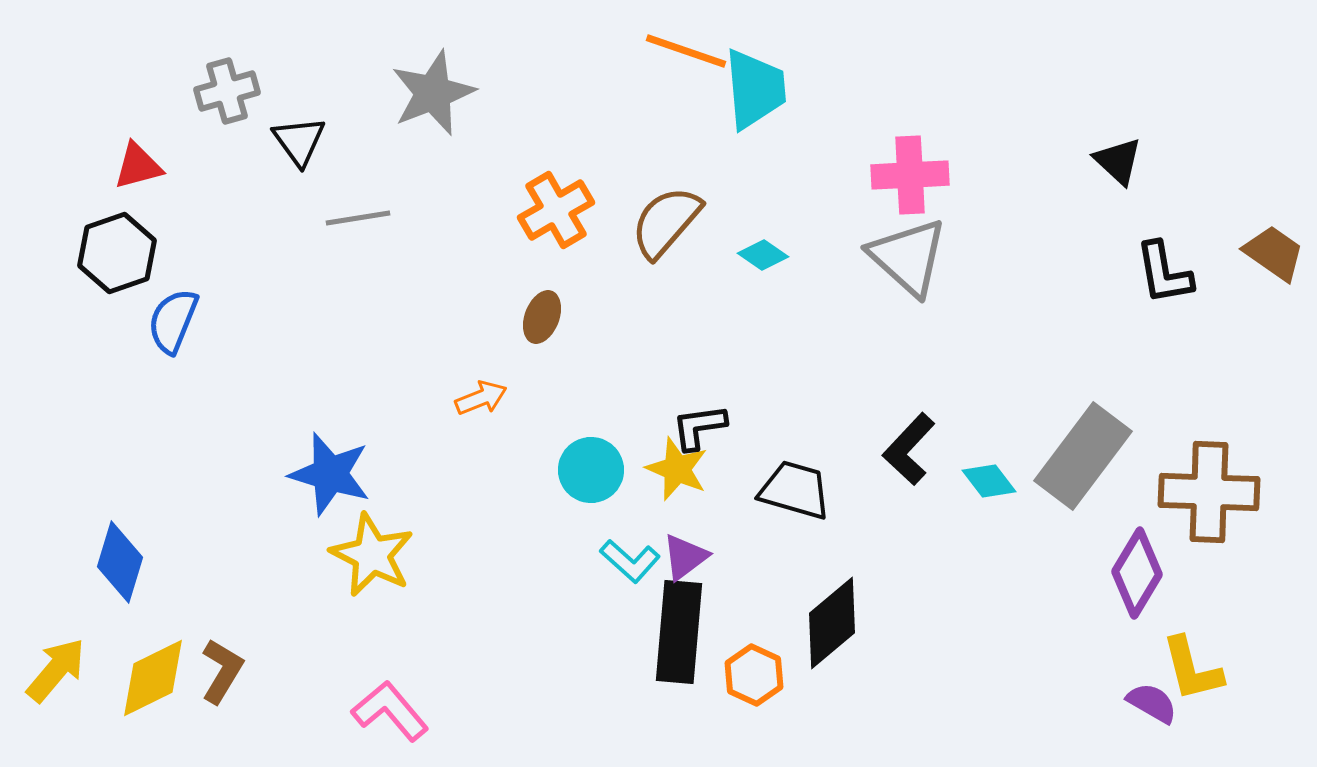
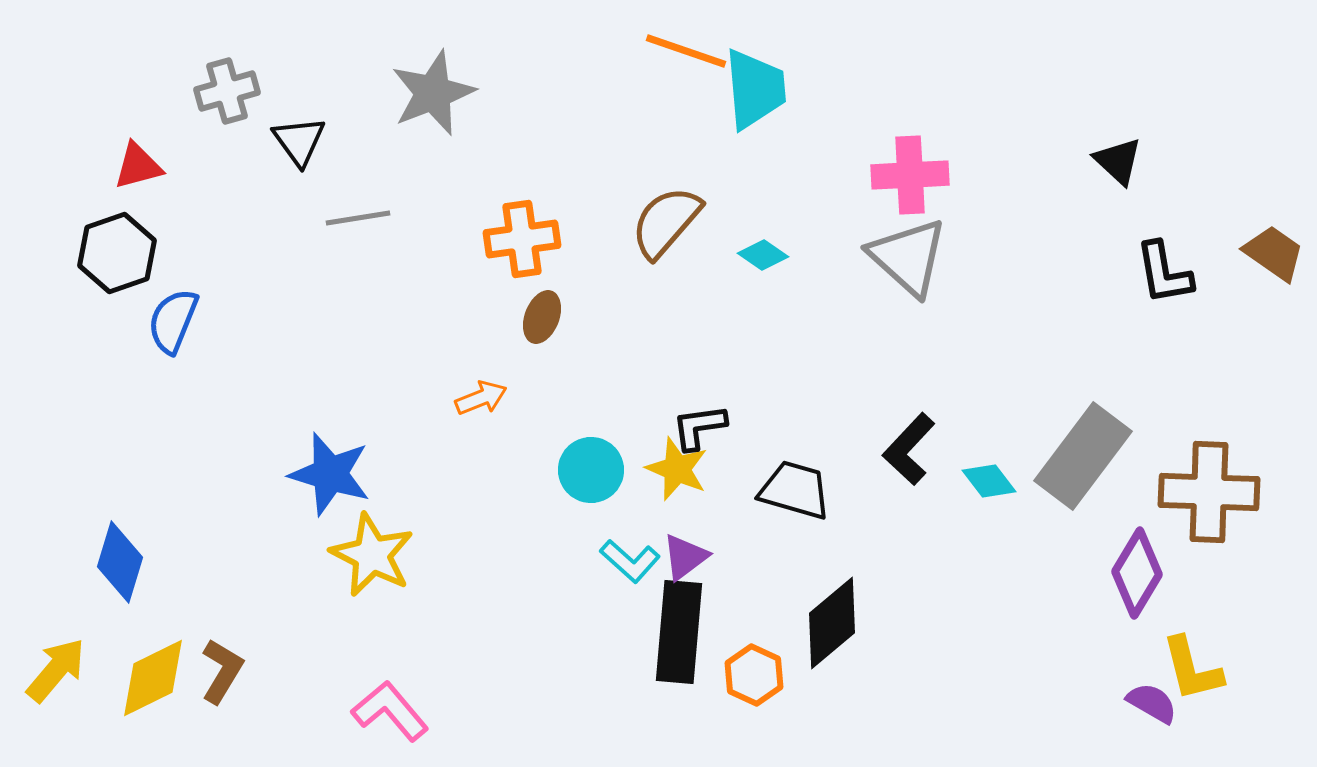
orange cross at (556, 210): moved 34 px left, 29 px down; rotated 22 degrees clockwise
